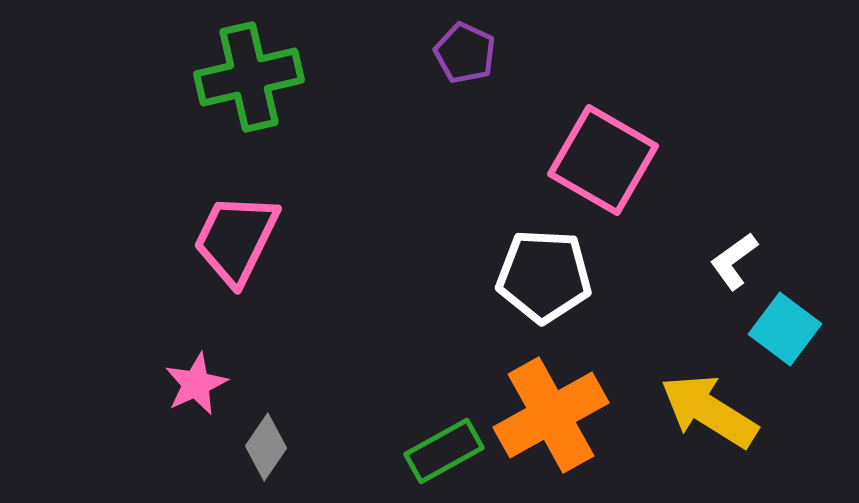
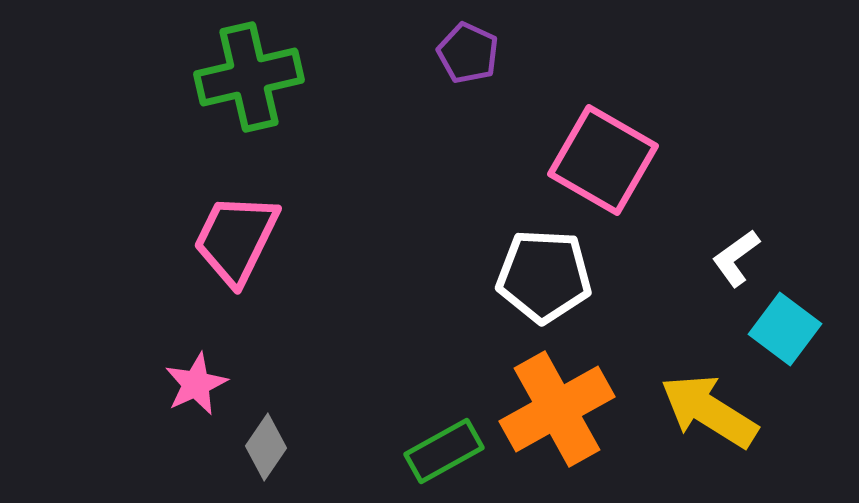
purple pentagon: moved 3 px right
white L-shape: moved 2 px right, 3 px up
orange cross: moved 6 px right, 6 px up
